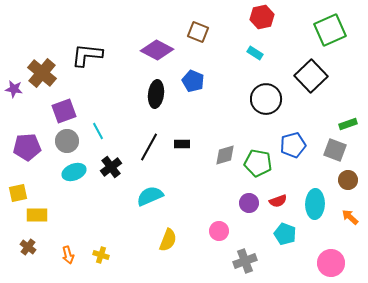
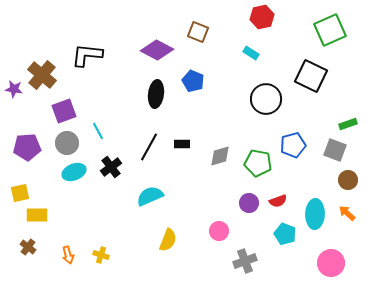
cyan rectangle at (255, 53): moved 4 px left
brown cross at (42, 73): moved 2 px down
black square at (311, 76): rotated 20 degrees counterclockwise
gray circle at (67, 141): moved 2 px down
gray diamond at (225, 155): moved 5 px left, 1 px down
yellow square at (18, 193): moved 2 px right
cyan ellipse at (315, 204): moved 10 px down
orange arrow at (350, 217): moved 3 px left, 4 px up
